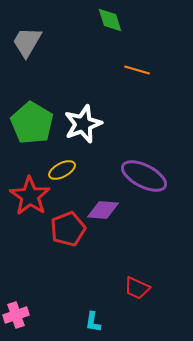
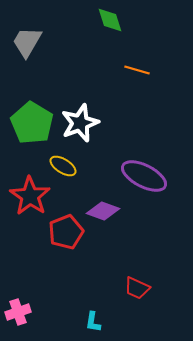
white star: moved 3 px left, 1 px up
yellow ellipse: moved 1 px right, 4 px up; rotated 60 degrees clockwise
purple diamond: moved 1 px down; rotated 16 degrees clockwise
red pentagon: moved 2 px left, 3 px down
pink cross: moved 2 px right, 3 px up
